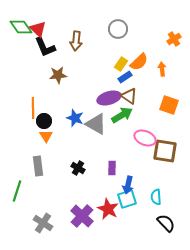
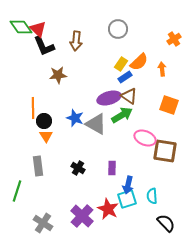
black L-shape: moved 1 px left, 1 px up
cyan semicircle: moved 4 px left, 1 px up
